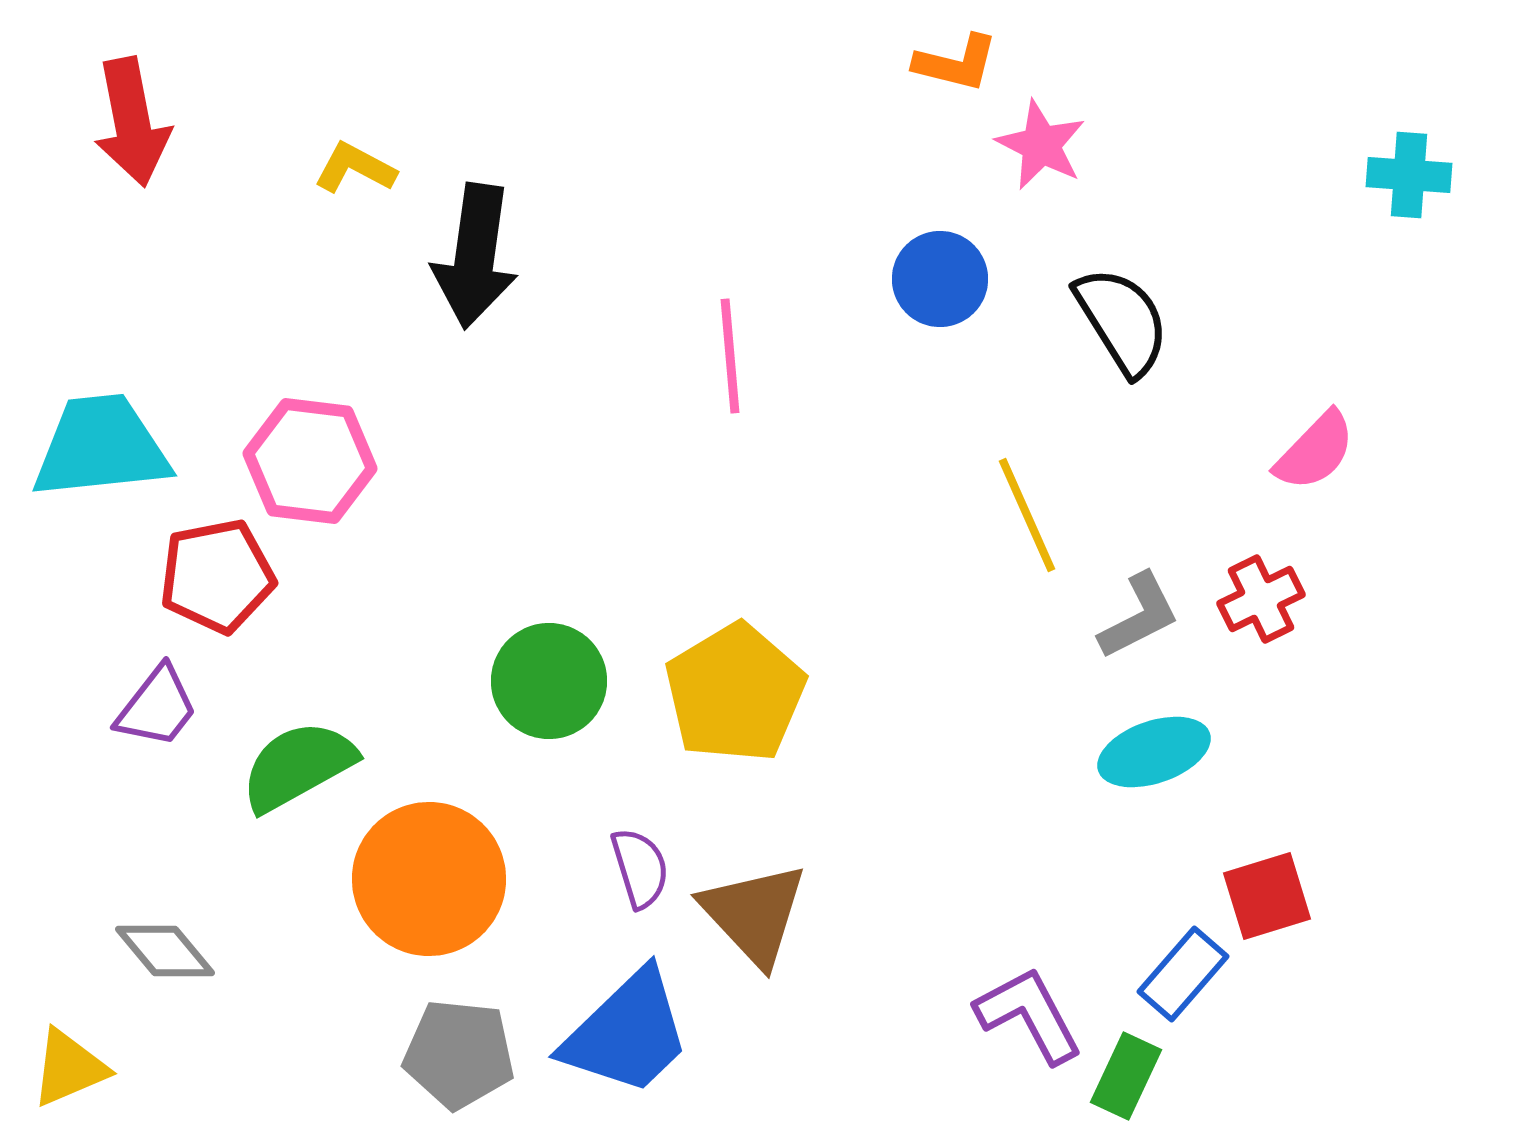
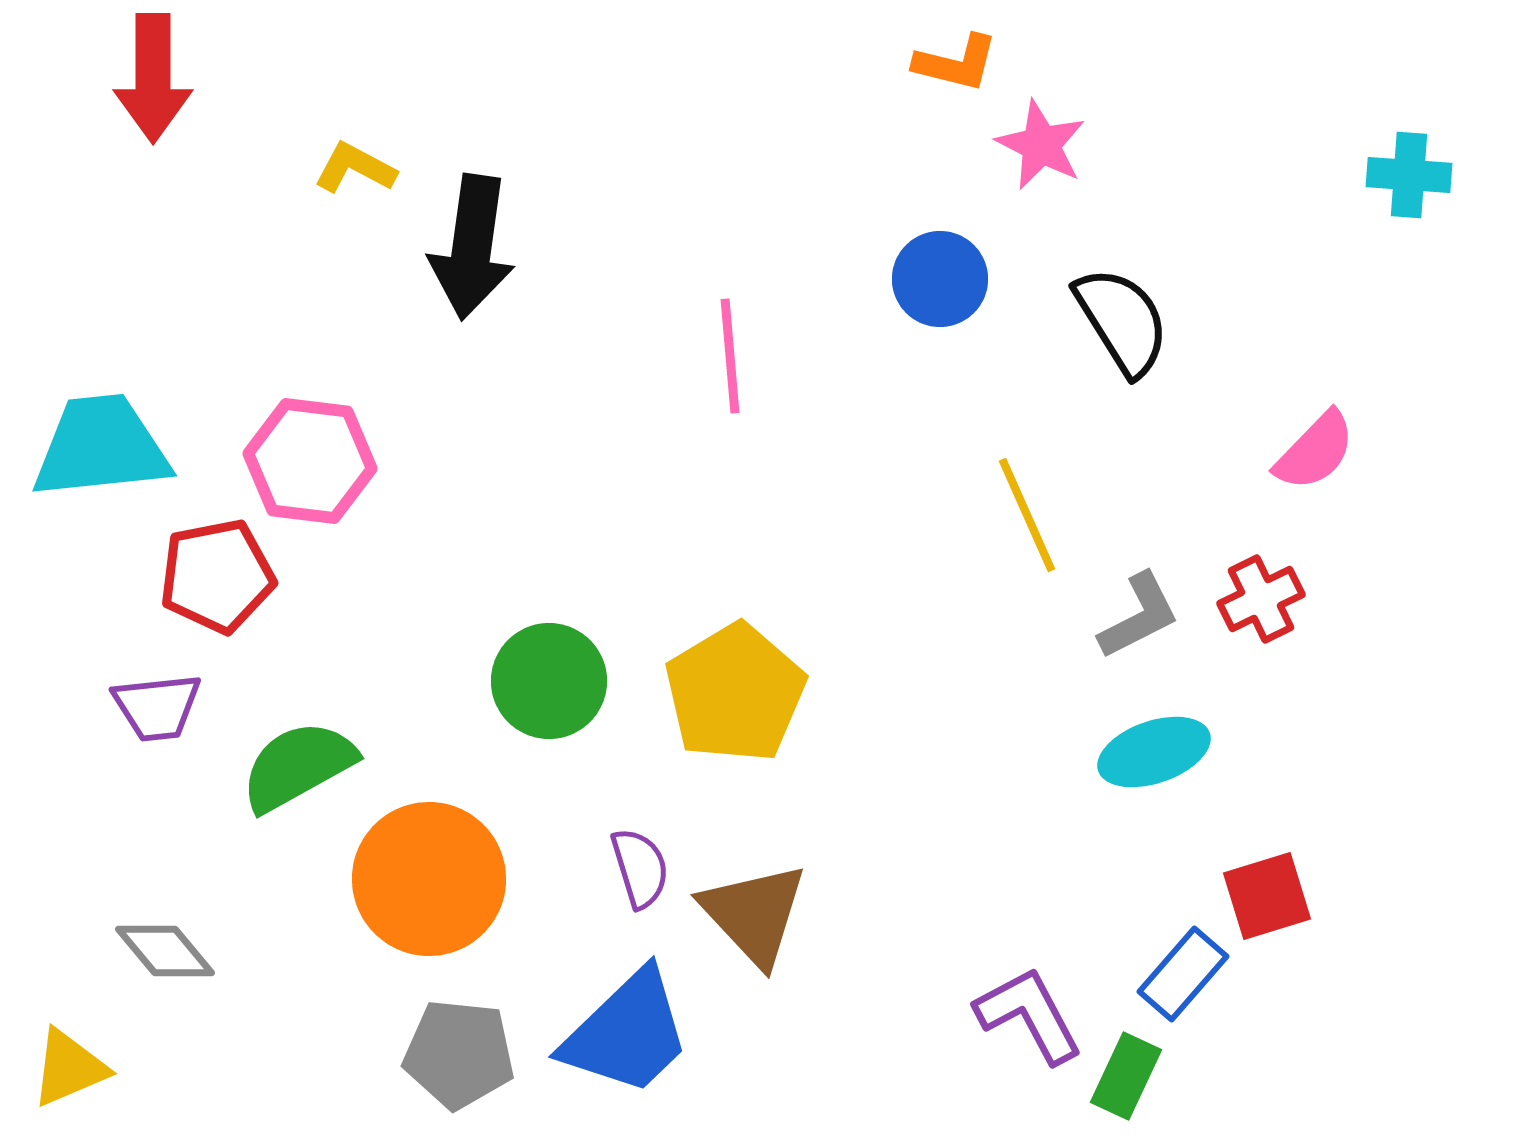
red arrow: moved 21 px right, 44 px up; rotated 11 degrees clockwise
black arrow: moved 3 px left, 9 px up
purple trapezoid: rotated 46 degrees clockwise
